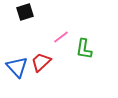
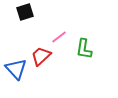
pink line: moved 2 px left
red trapezoid: moved 6 px up
blue triangle: moved 1 px left, 2 px down
